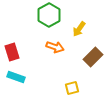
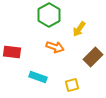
red rectangle: rotated 66 degrees counterclockwise
cyan rectangle: moved 22 px right
yellow square: moved 3 px up
